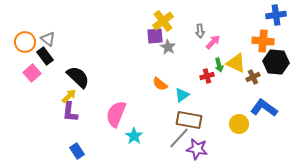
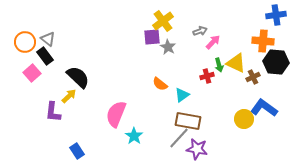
gray arrow: rotated 104 degrees counterclockwise
purple square: moved 3 px left, 1 px down
purple L-shape: moved 17 px left
brown rectangle: moved 1 px left, 1 px down
yellow circle: moved 5 px right, 5 px up
